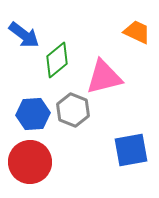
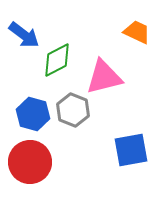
green diamond: rotated 12 degrees clockwise
blue hexagon: rotated 20 degrees clockwise
